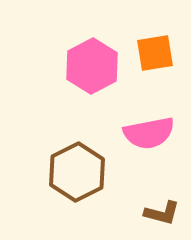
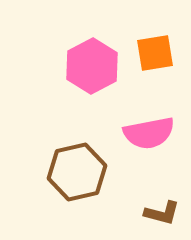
brown hexagon: rotated 14 degrees clockwise
